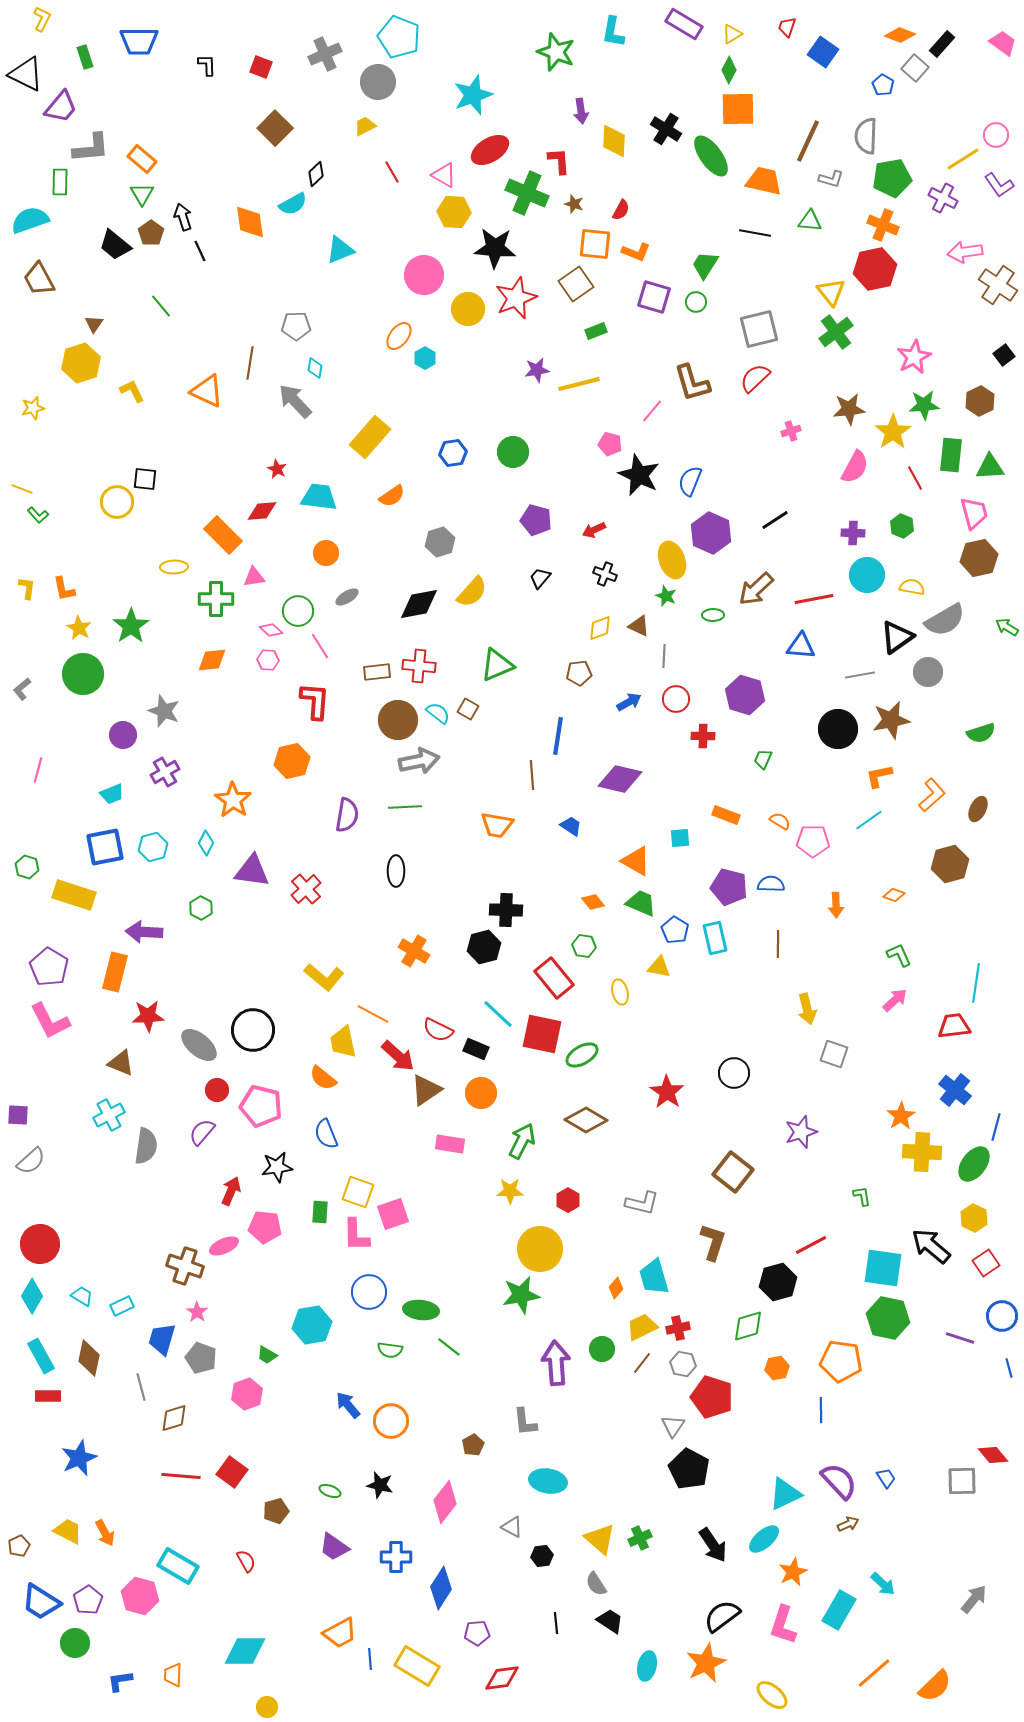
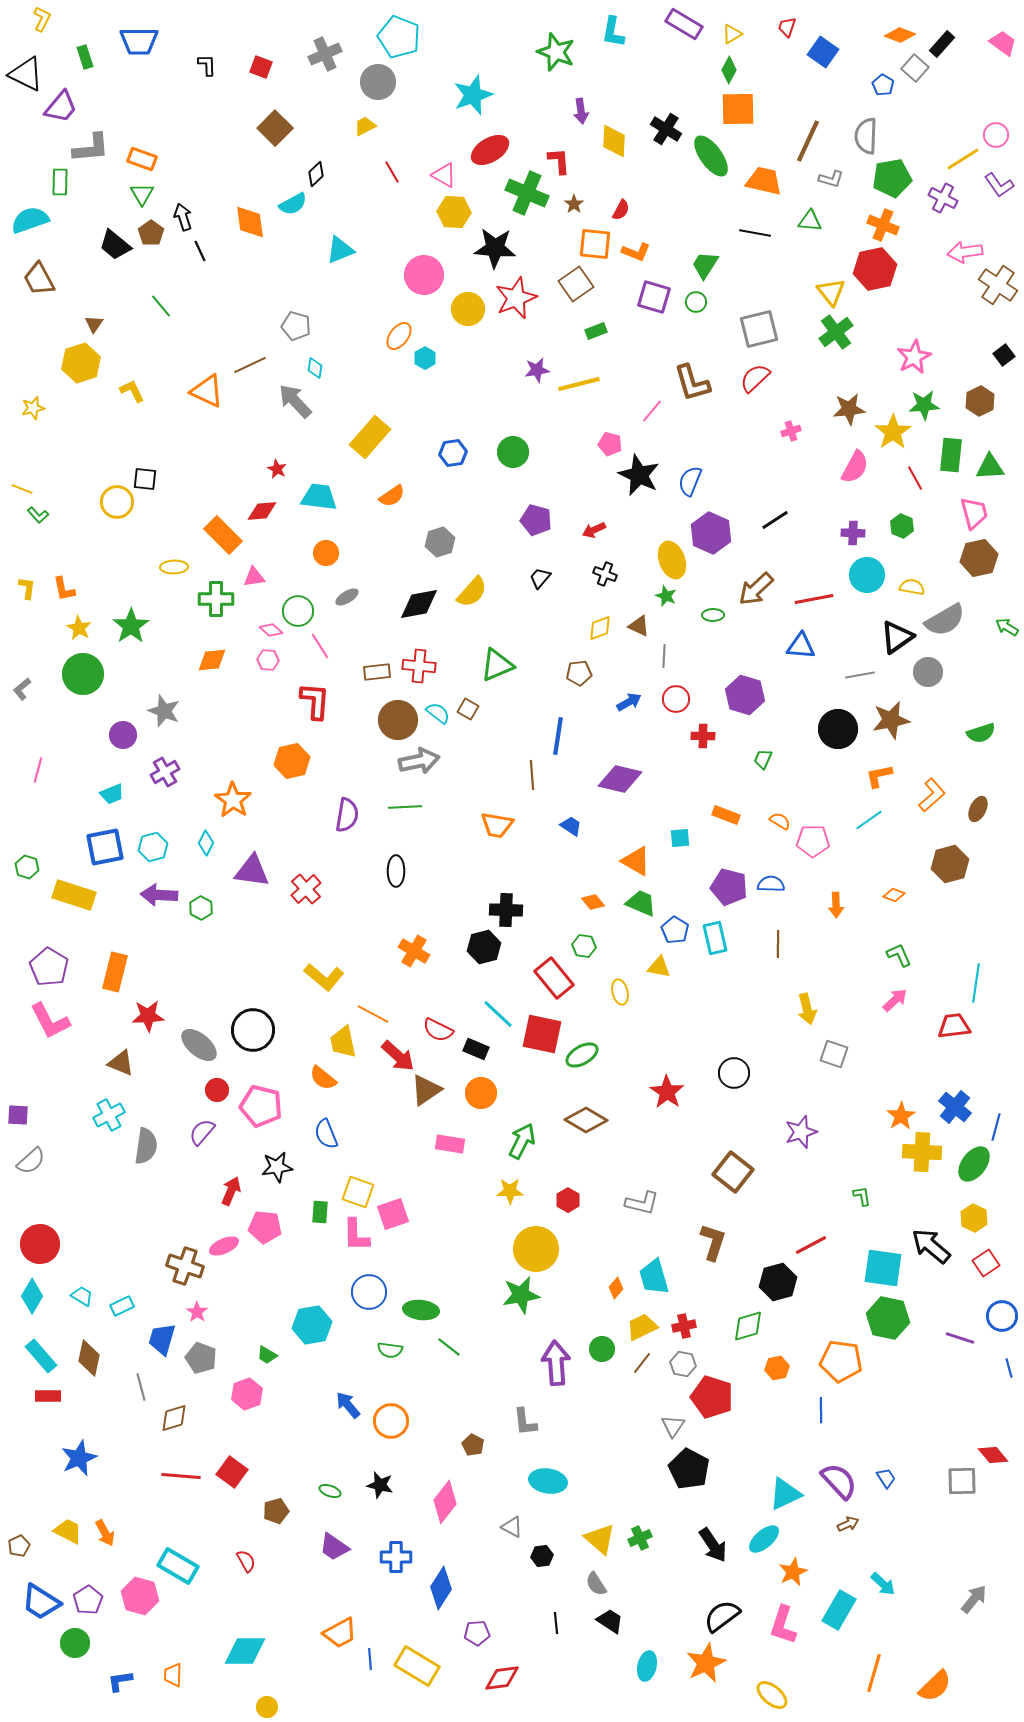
orange rectangle at (142, 159): rotated 20 degrees counterclockwise
brown star at (574, 204): rotated 18 degrees clockwise
gray pentagon at (296, 326): rotated 16 degrees clockwise
brown line at (250, 363): moved 2 px down; rotated 56 degrees clockwise
purple arrow at (144, 932): moved 15 px right, 37 px up
blue cross at (955, 1090): moved 17 px down
yellow circle at (540, 1249): moved 4 px left
red cross at (678, 1328): moved 6 px right, 2 px up
cyan rectangle at (41, 1356): rotated 12 degrees counterclockwise
brown pentagon at (473, 1445): rotated 15 degrees counterclockwise
orange line at (874, 1673): rotated 33 degrees counterclockwise
